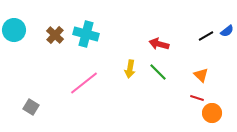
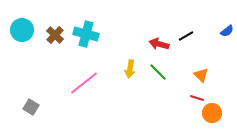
cyan circle: moved 8 px right
black line: moved 20 px left
